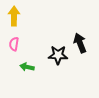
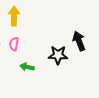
black arrow: moved 1 px left, 2 px up
